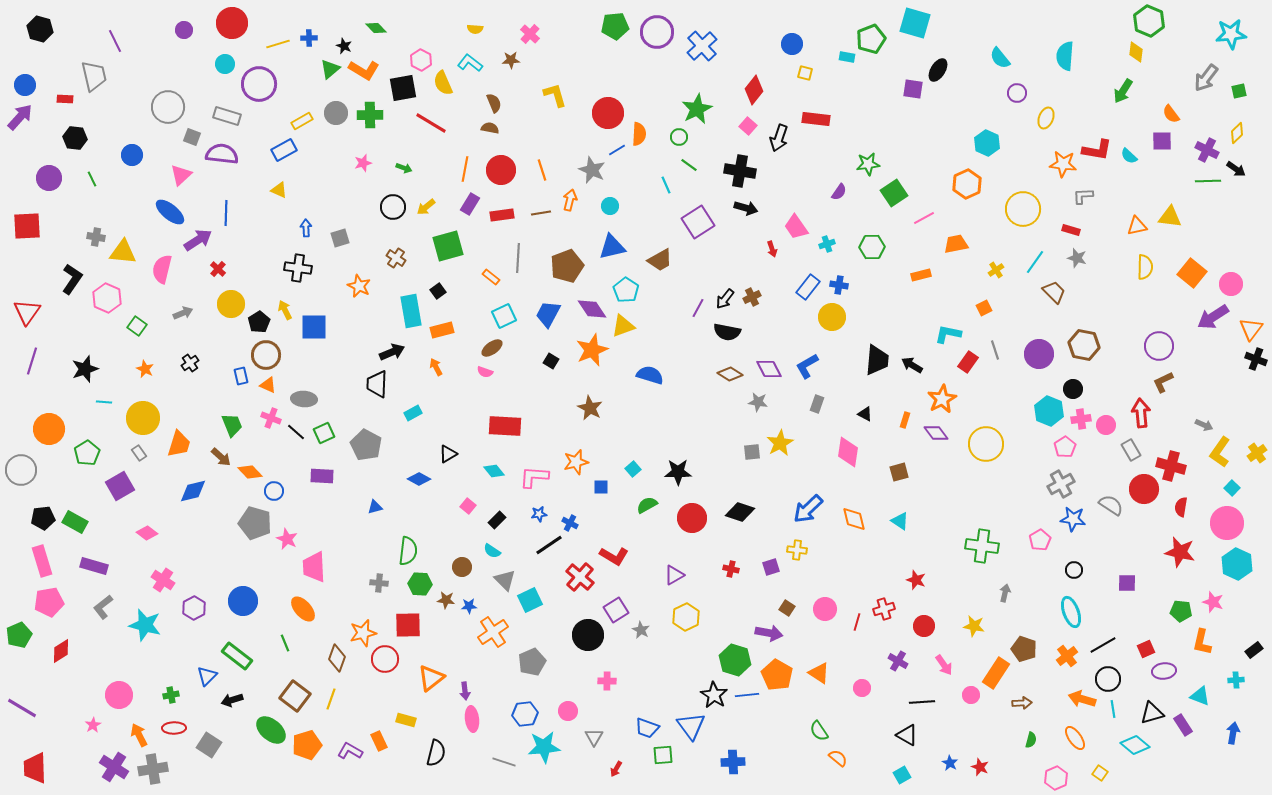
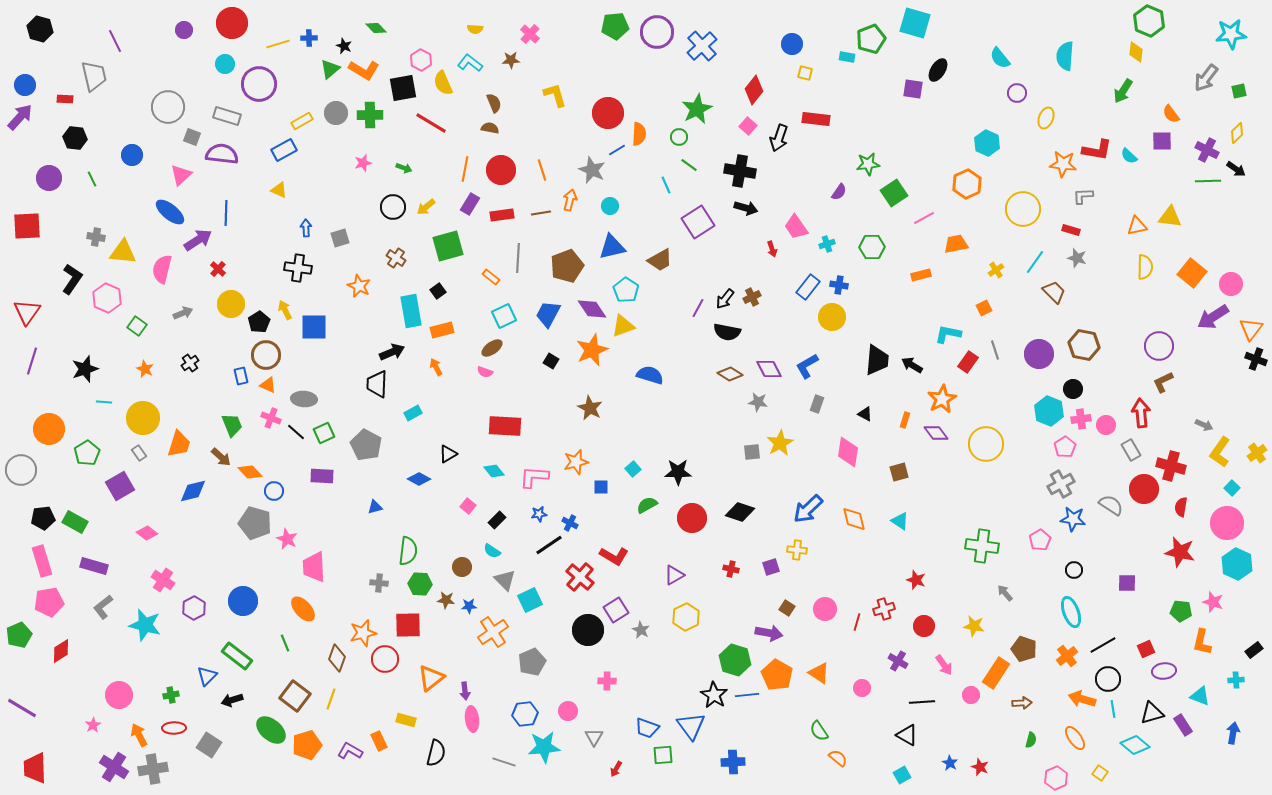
gray arrow at (1005, 593): rotated 54 degrees counterclockwise
black circle at (588, 635): moved 5 px up
